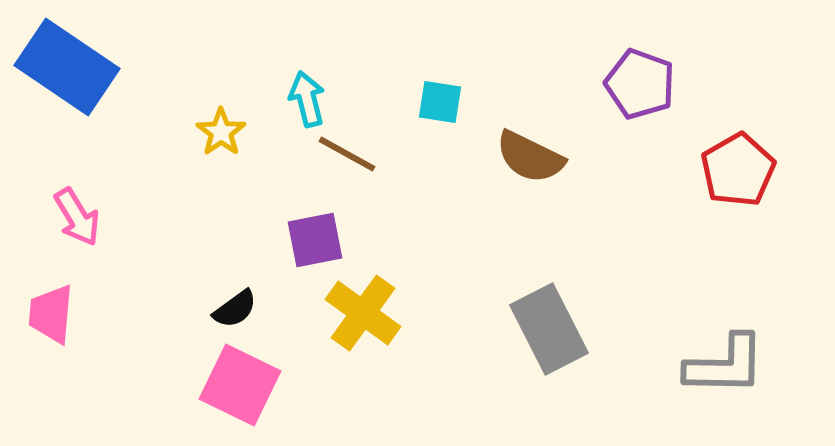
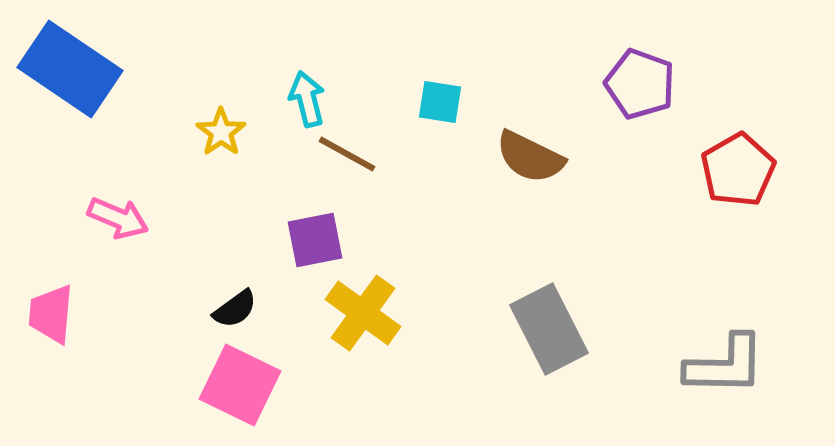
blue rectangle: moved 3 px right, 2 px down
pink arrow: moved 41 px right, 1 px down; rotated 36 degrees counterclockwise
